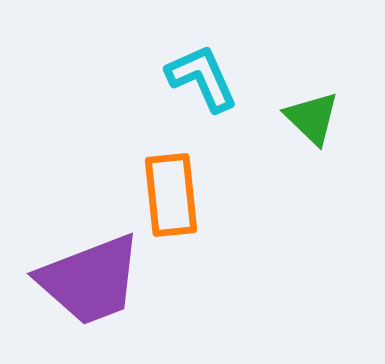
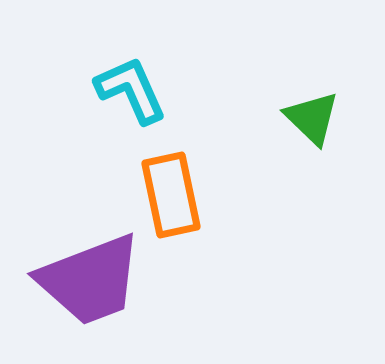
cyan L-shape: moved 71 px left, 12 px down
orange rectangle: rotated 6 degrees counterclockwise
